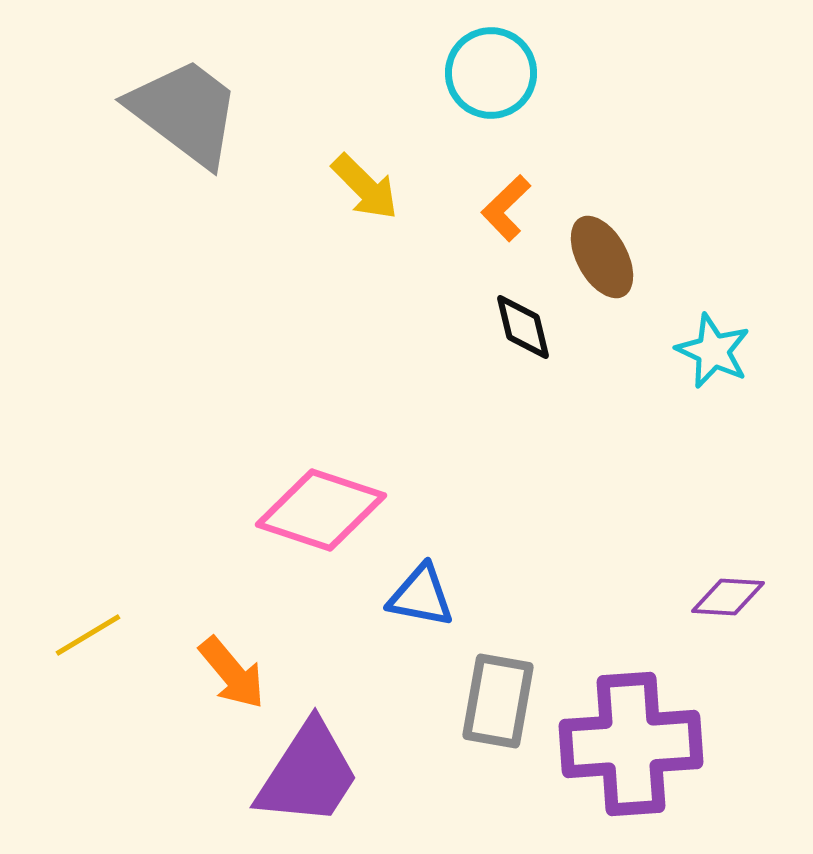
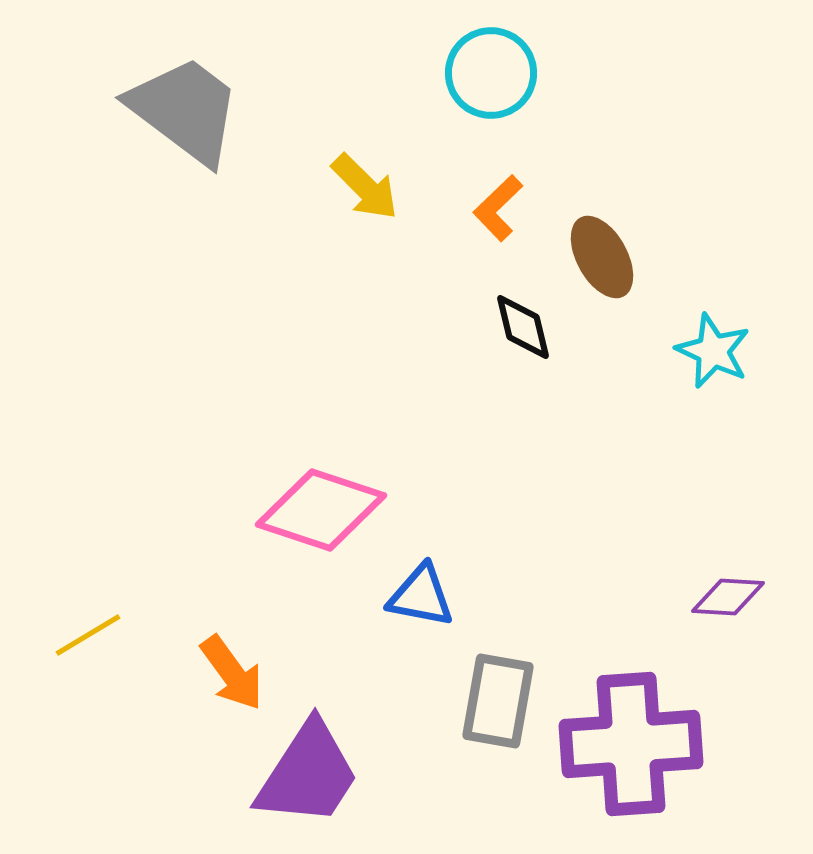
gray trapezoid: moved 2 px up
orange L-shape: moved 8 px left
orange arrow: rotated 4 degrees clockwise
